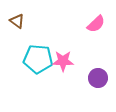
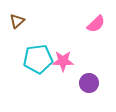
brown triangle: rotated 42 degrees clockwise
cyan pentagon: rotated 12 degrees counterclockwise
purple circle: moved 9 px left, 5 px down
